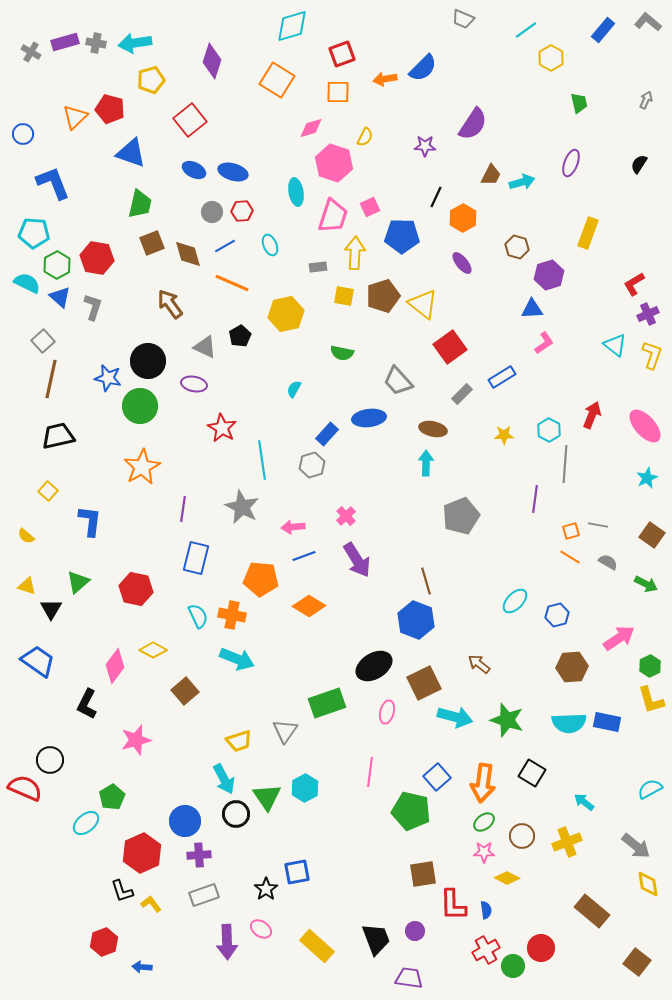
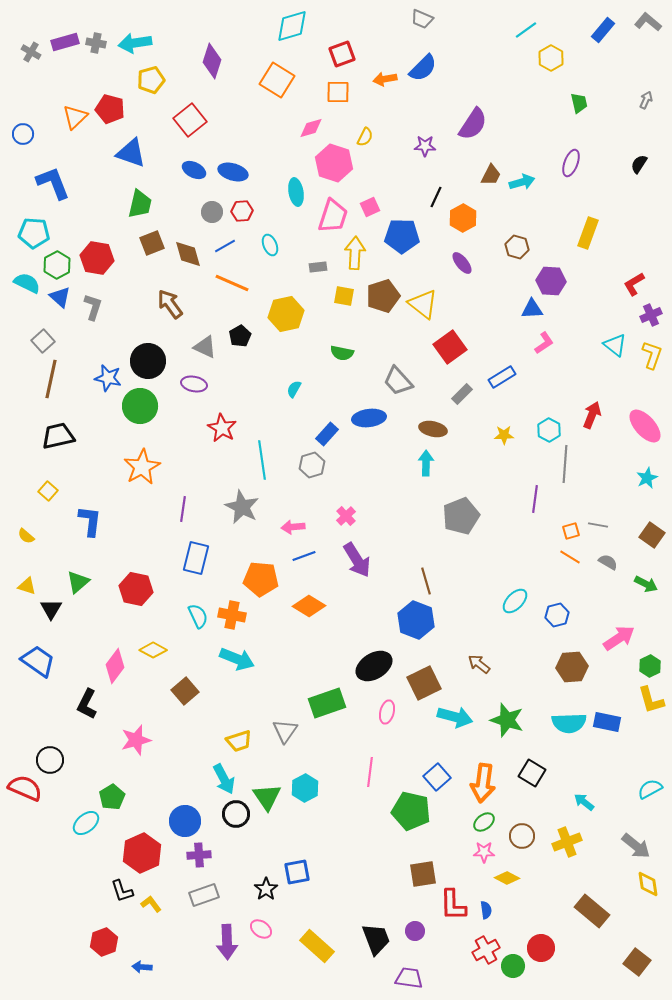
gray trapezoid at (463, 19): moved 41 px left
purple hexagon at (549, 275): moved 2 px right, 6 px down; rotated 20 degrees clockwise
purple cross at (648, 314): moved 3 px right, 1 px down
